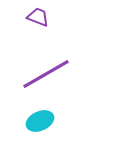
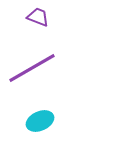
purple line: moved 14 px left, 6 px up
